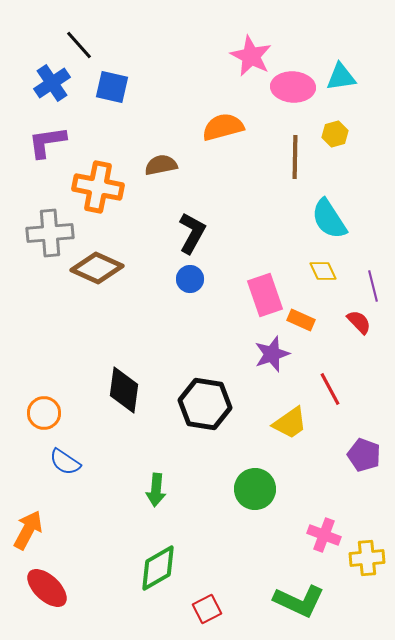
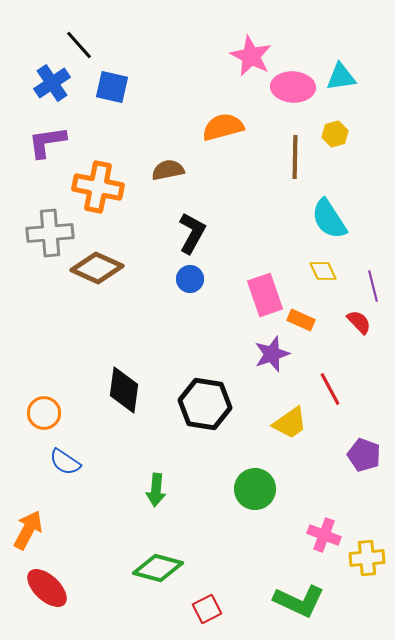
brown semicircle: moved 7 px right, 5 px down
green diamond: rotated 45 degrees clockwise
